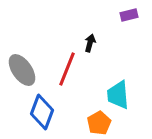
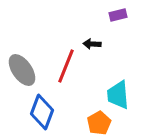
purple rectangle: moved 11 px left
black arrow: moved 2 px right, 1 px down; rotated 102 degrees counterclockwise
red line: moved 1 px left, 3 px up
